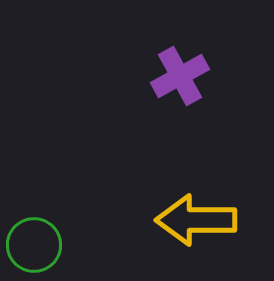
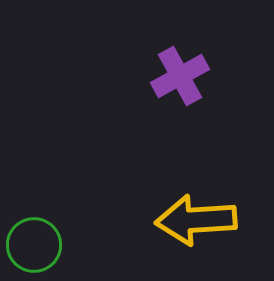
yellow arrow: rotated 4 degrees counterclockwise
